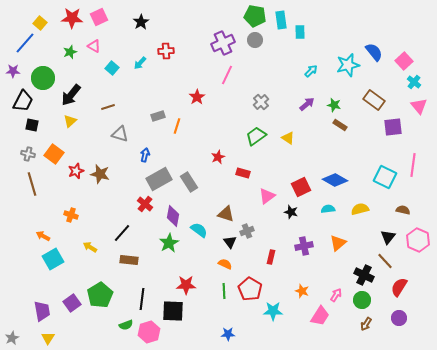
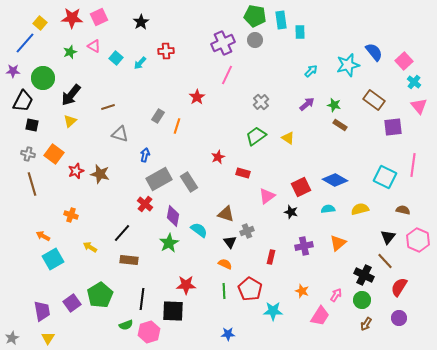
cyan square at (112, 68): moved 4 px right, 10 px up
gray rectangle at (158, 116): rotated 40 degrees counterclockwise
